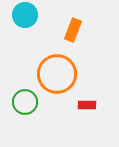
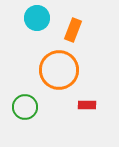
cyan circle: moved 12 px right, 3 px down
orange circle: moved 2 px right, 4 px up
green circle: moved 5 px down
